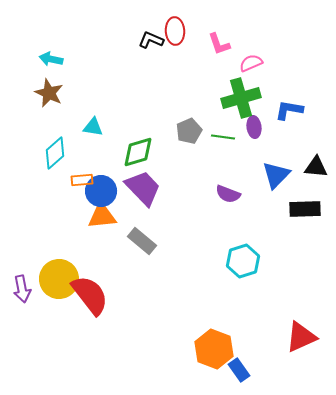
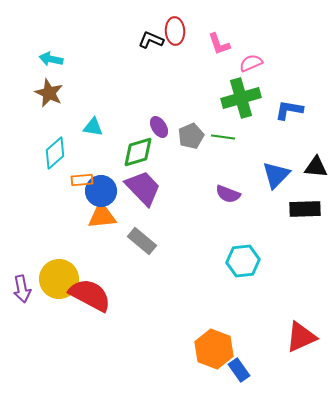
purple ellipse: moved 95 px left; rotated 25 degrees counterclockwise
gray pentagon: moved 2 px right, 5 px down
cyan hexagon: rotated 12 degrees clockwise
red semicircle: rotated 24 degrees counterclockwise
